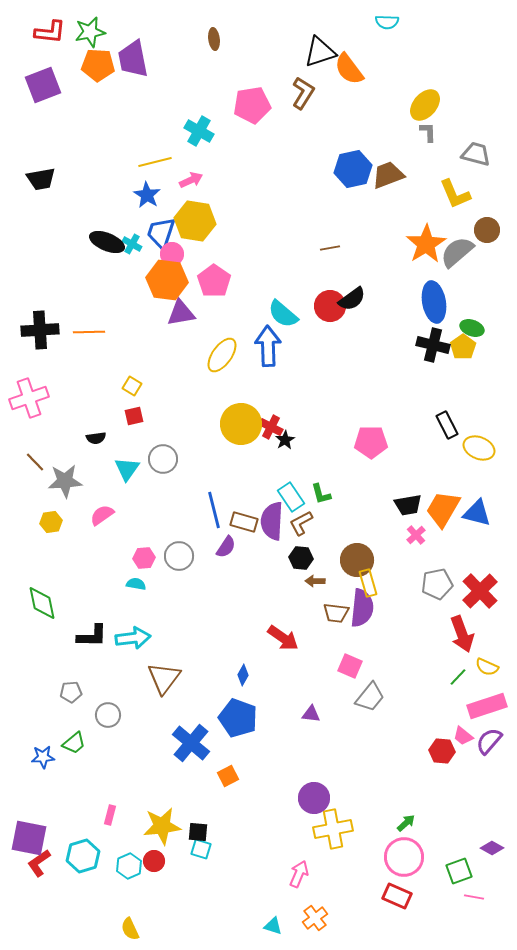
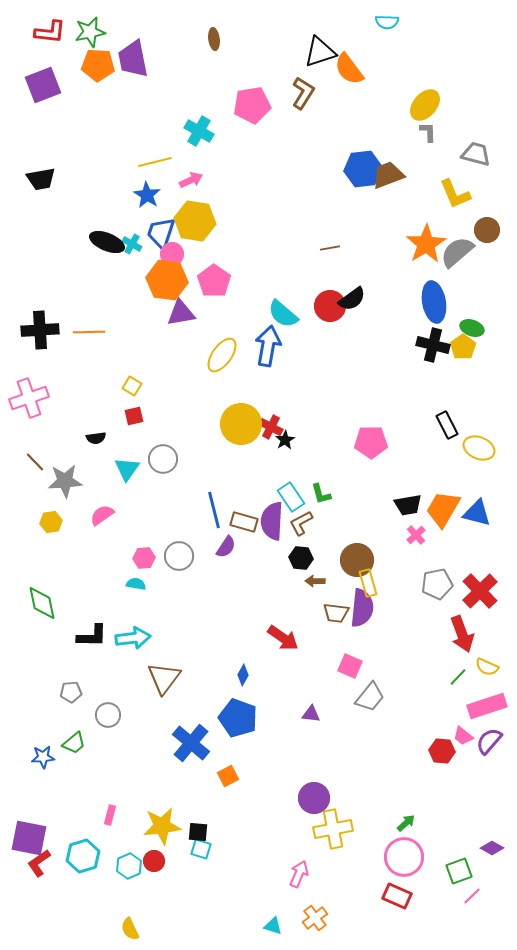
blue hexagon at (353, 169): moved 10 px right; rotated 6 degrees clockwise
blue arrow at (268, 346): rotated 12 degrees clockwise
pink line at (474, 897): moved 2 px left, 1 px up; rotated 54 degrees counterclockwise
